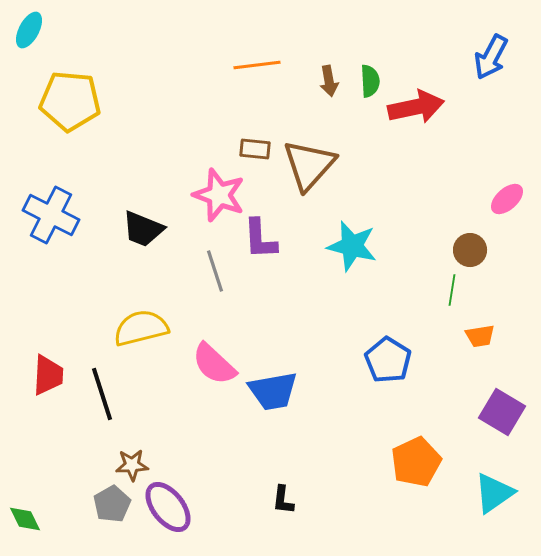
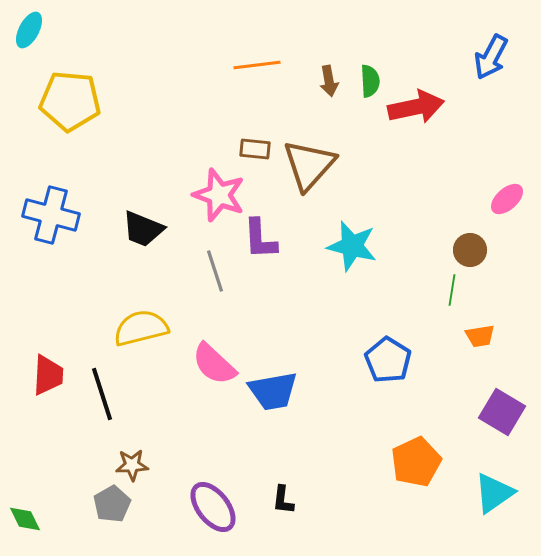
blue cross: rotated 12 degrees counterclockwise
purple ellipse: moved 45 px right
